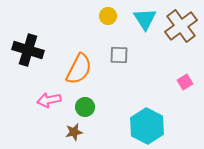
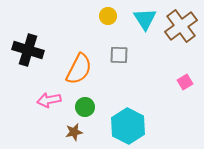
cyan hexagon: moved 19 px left
